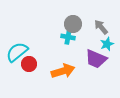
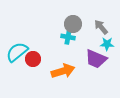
cyan star: rotated 24 degrees clockwise
red circle: moved 4 px right, 5 px up
